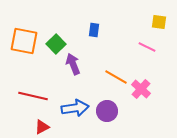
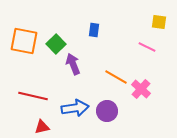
red triangle: rotated 14 degrees clockwise
